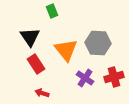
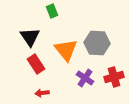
gray hexagon: moved 1 px left
red arrow: rotated 24 degrees counterclockwise
